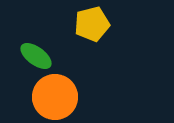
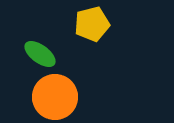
green ellipse: moved 4 px right, 2 px up
